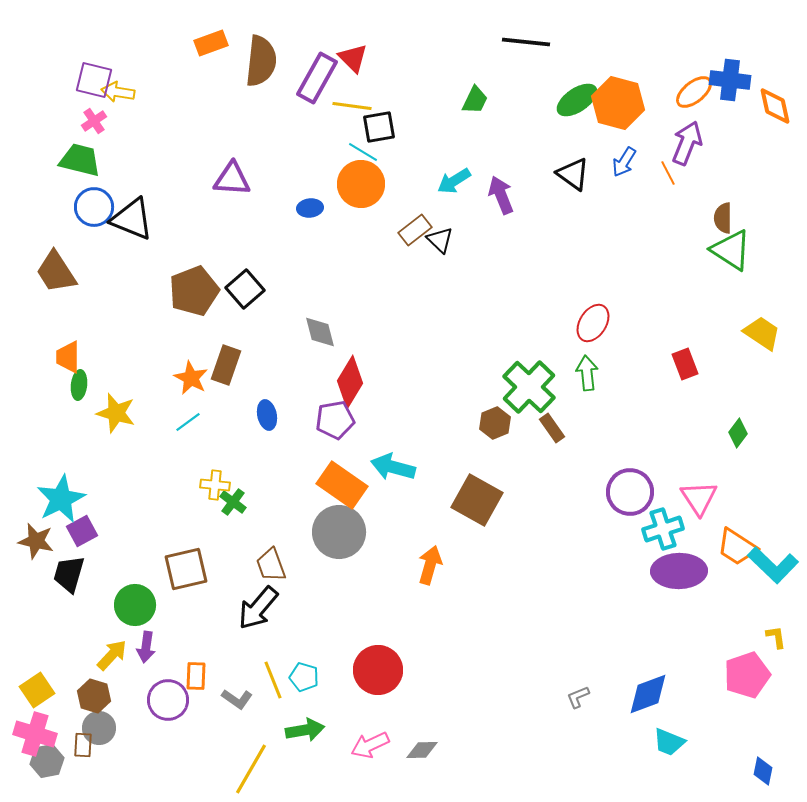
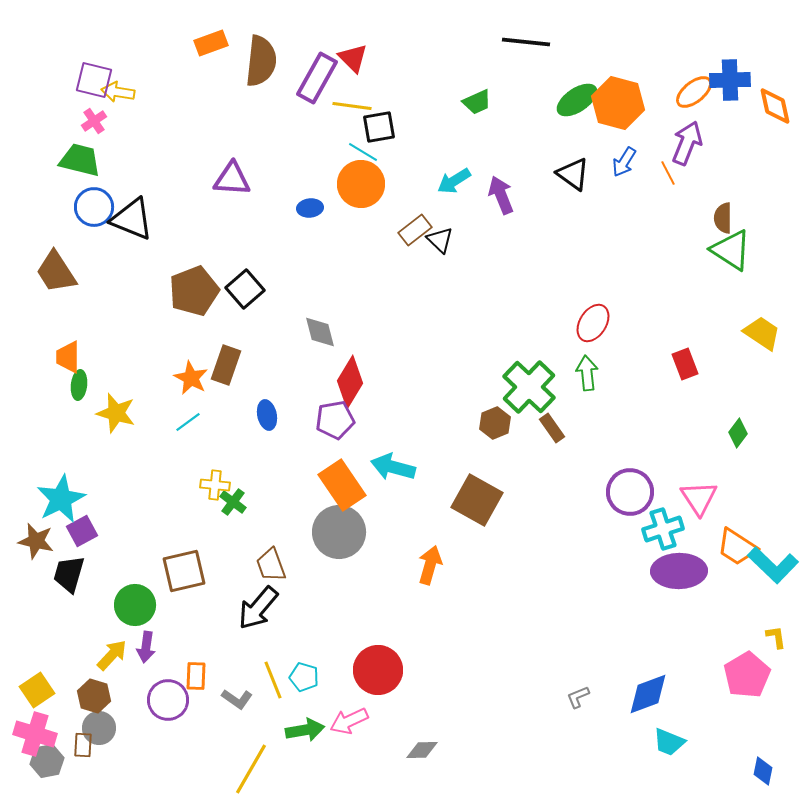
blue cross at (730, 80): rotated 9 degrees counterclockwise
green trapezoid at (475, 100): moved 2 px right, 2 px down; rotated 40 degrees clockwise
orange rectangle at (342, 485): rotated 21 degrees clockwise
brown square at (186, 569): moved 2 px left, 2 px down
pink pentagon at (747, 675): rotated 12 degrees counterclockwise
pink arrow at (370, 745): moved 21 px left, 24 px up
